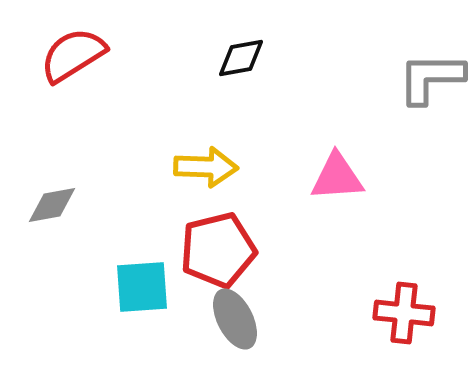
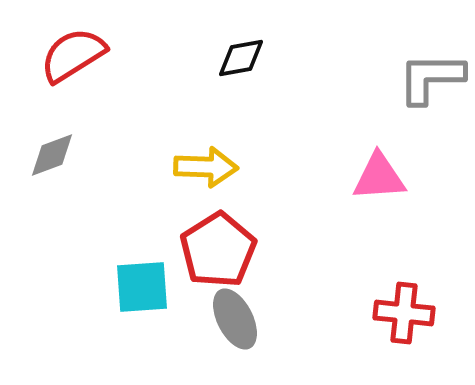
pink triangle: moved 42 px right
gray diamond: moved 50 px up; rotated 10 degrees counterclockwise
red pentagon: rotated 18 degrees counterclockwise
